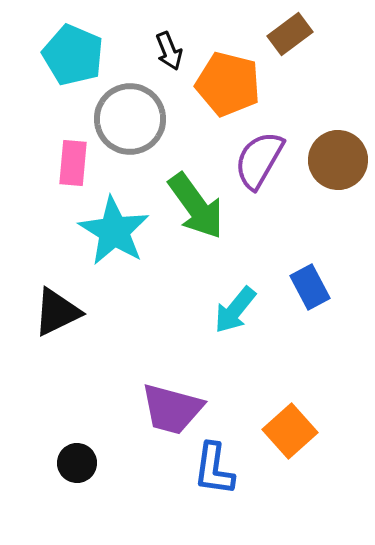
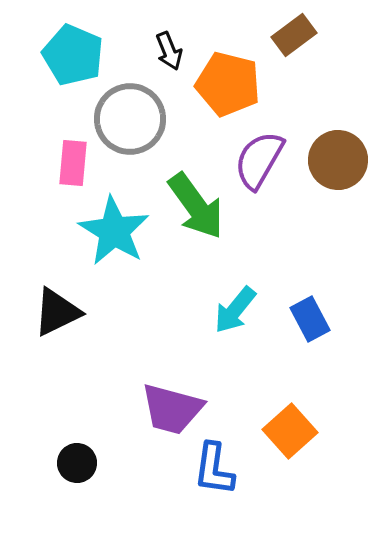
brown rectangle: moved 4 px right, 1 px down
blue rectangle: moved 32 px down
